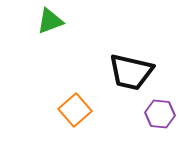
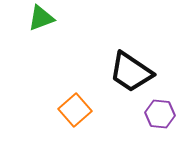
green triangle: moved 9 px left, 3 px up
black trapezoid: rotated 21 degrees clockwise
